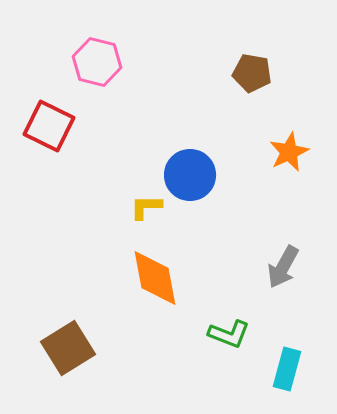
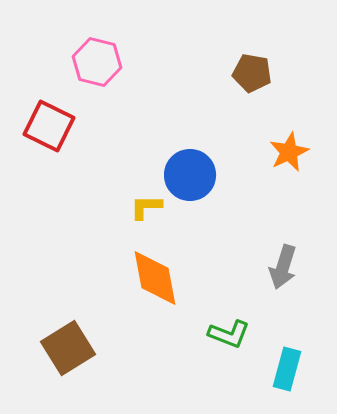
gray arrow: rotated 12 degrees counterclockwise
